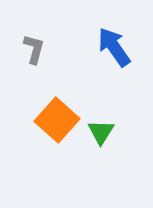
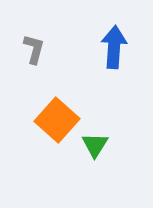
blue arrow: rotated 39 degrees clockwise
green triangle: moved 6 px left, 13 px down
